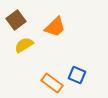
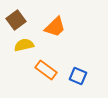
yellow semicircle: rotated 18 degrees clockwise
blue square: moved 1 px right, 1 px down
orange rectangle: moved 6 px left, 13 px up
